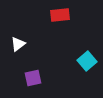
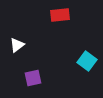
white triangle: moved 1 px left, 1 px down
cyan square: rotated 12 degrees counterclockwise
